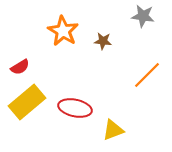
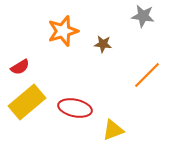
orange star: rotated 24 degrees clockwise
brown star: moved 3 px down
